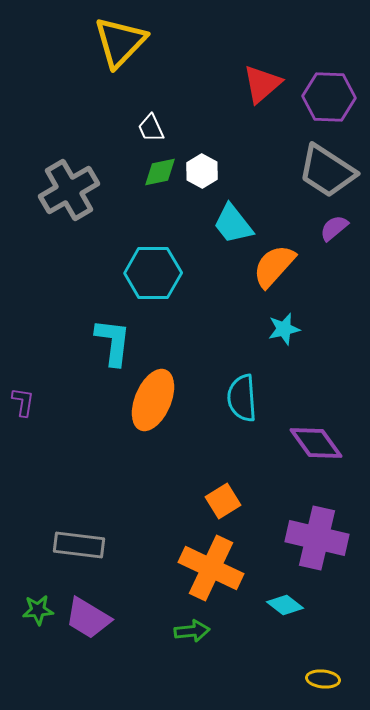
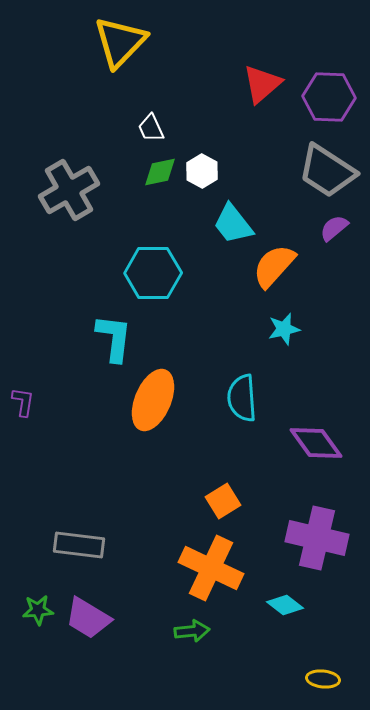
cyan L-shape: moved 1 px right, 4 px up
